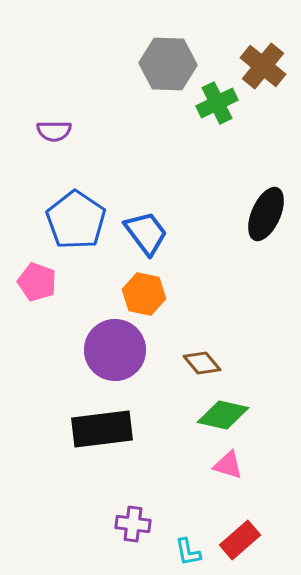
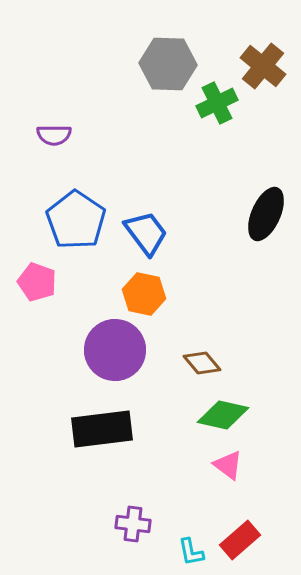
purple semicircle: moved 4 px down
pink triangle: rotated 20 degrees clockwise
cyan L-shape: moved 3 px right
